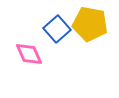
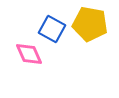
blue square: moved 5 px left; rotated 20 degrees counterclockwise
